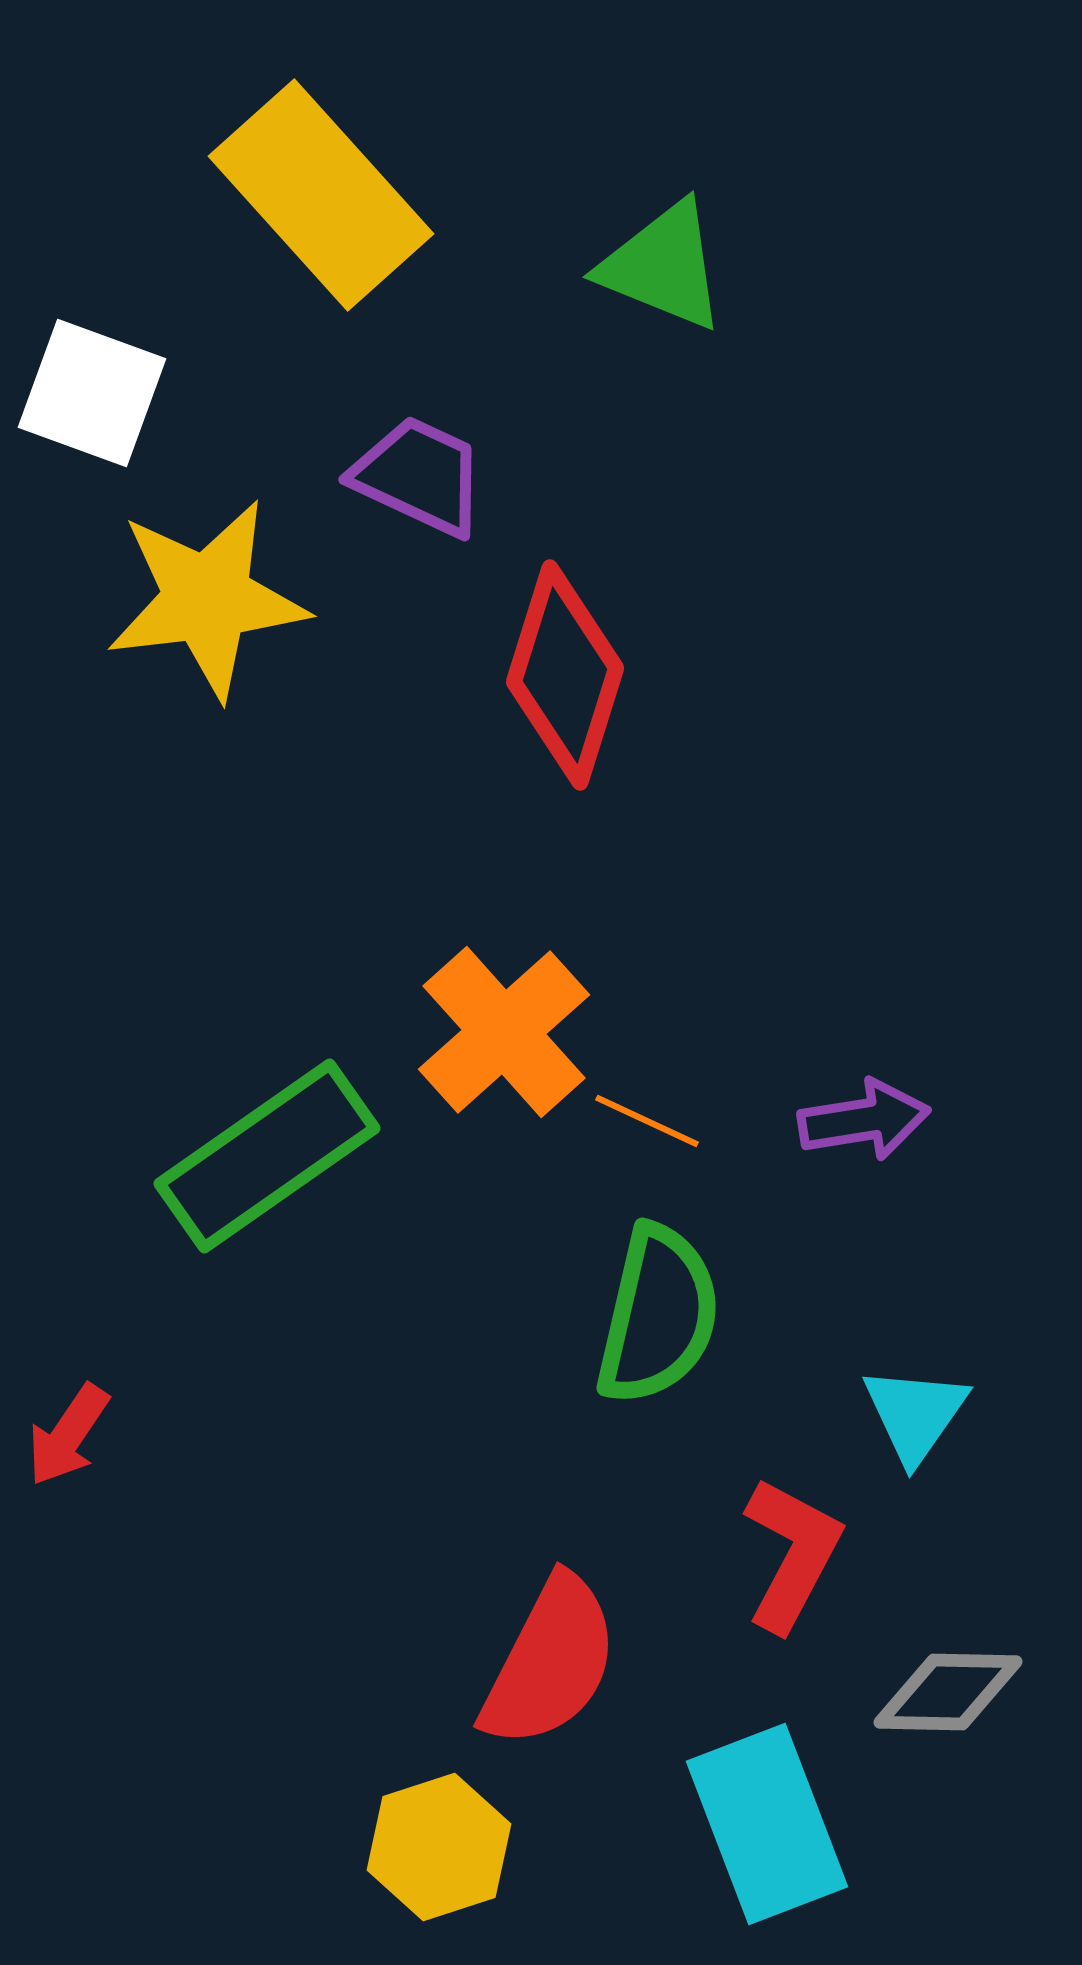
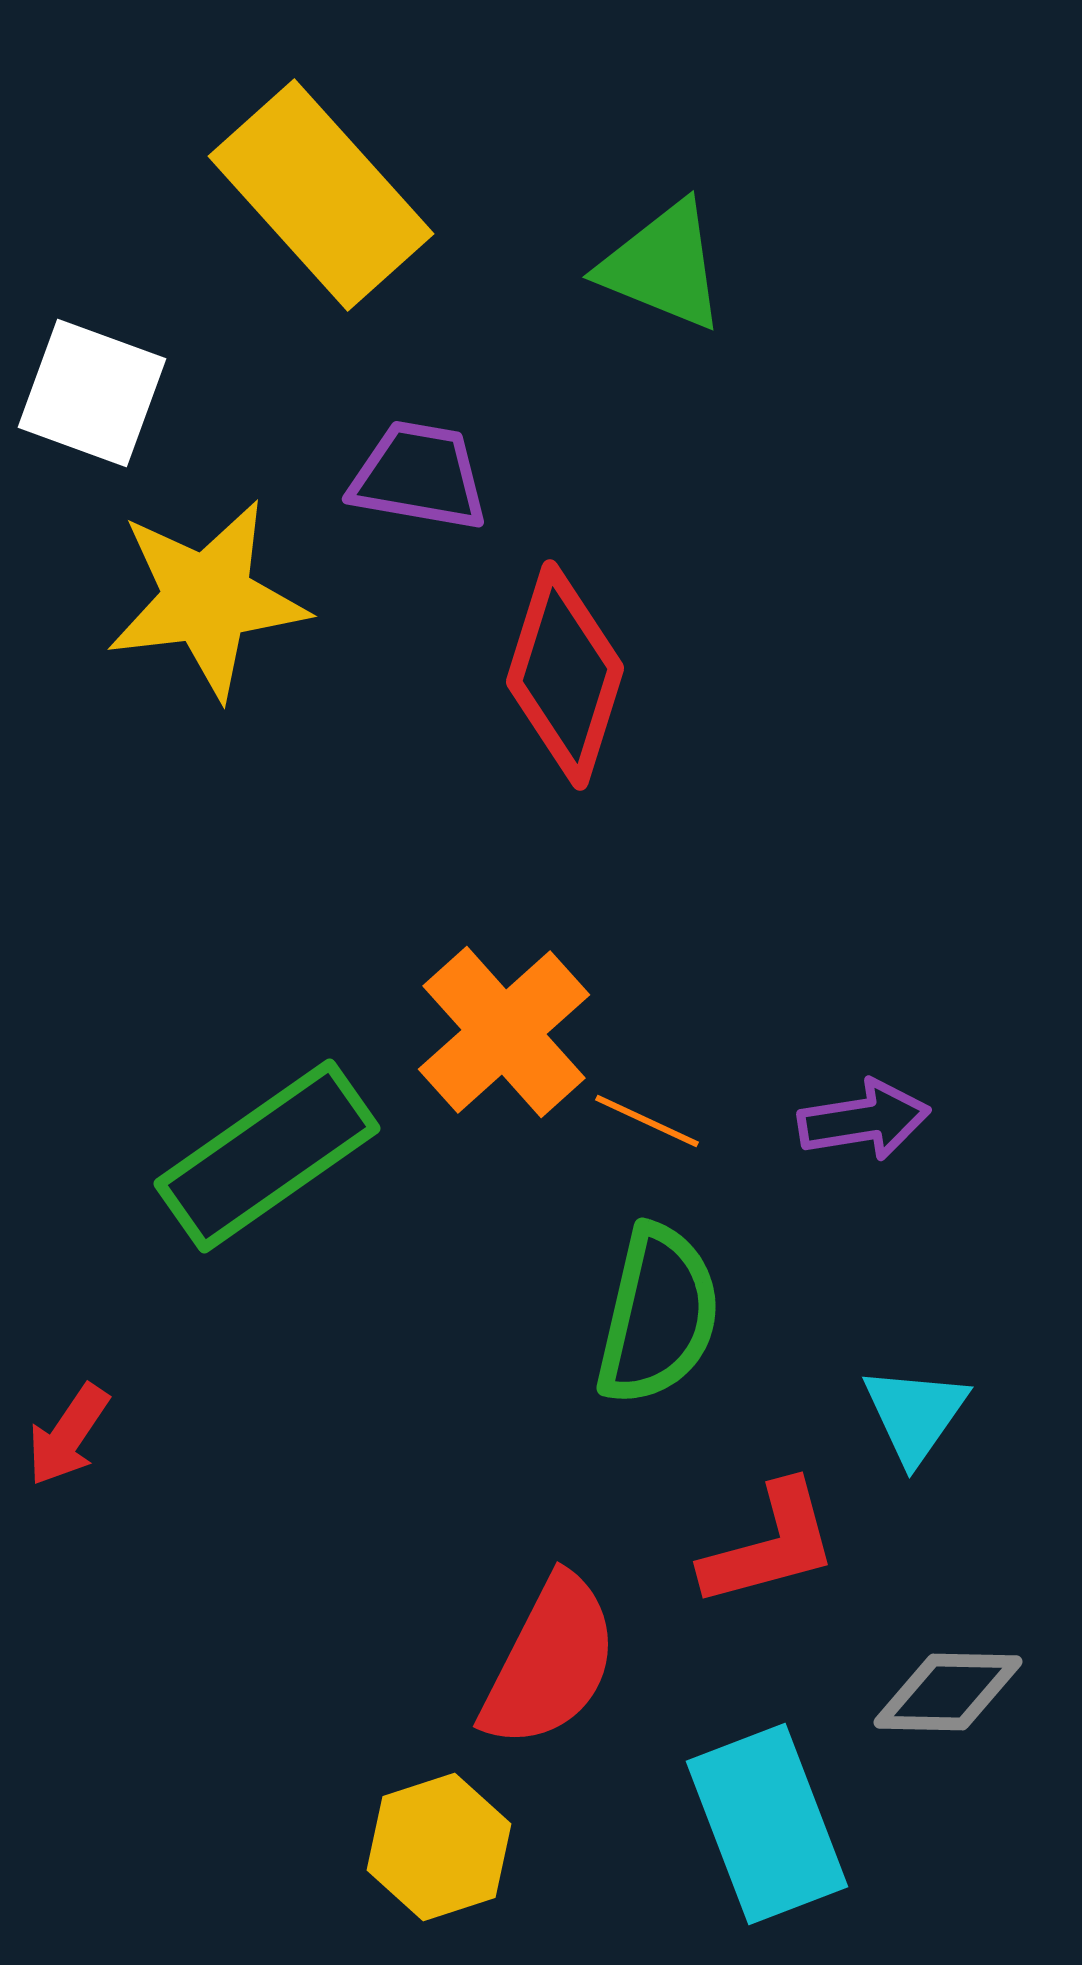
purple trapezoid: rotated 15 degrees counterclockwise
red L-shape: moved 22 px left, 9 px up; rotated 47 degrees clockwise
